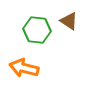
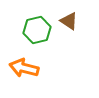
green hexagon: rotated 20 degrees counterclockwise
